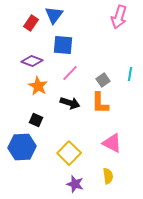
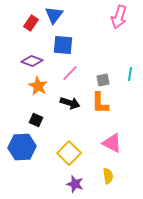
gray square: rotated 24 degrees clockwise
